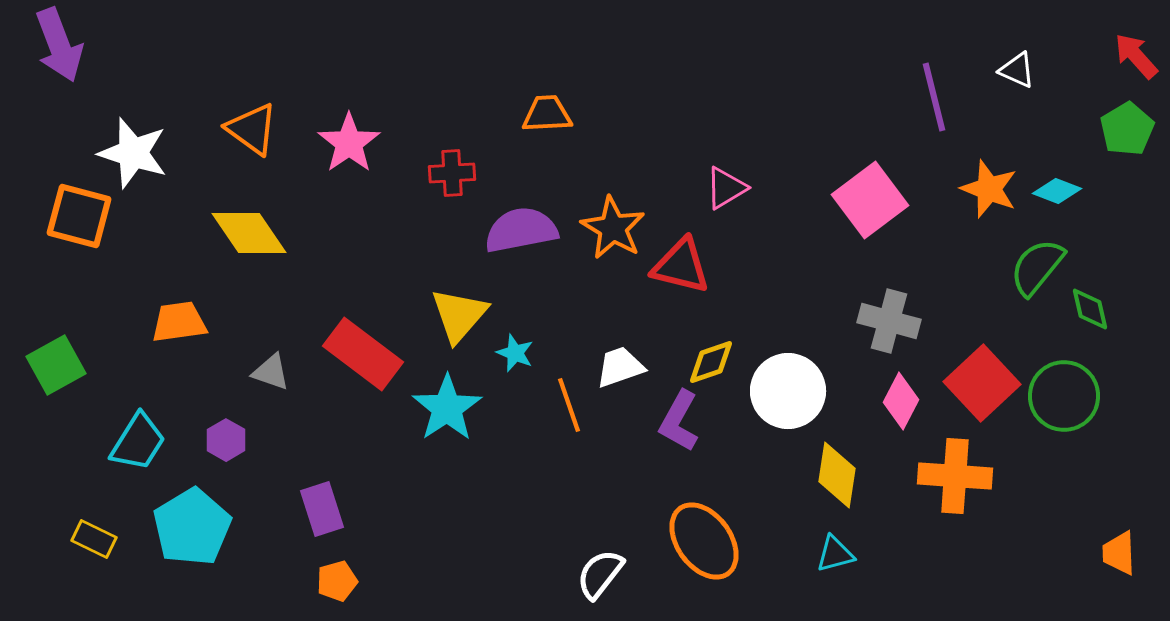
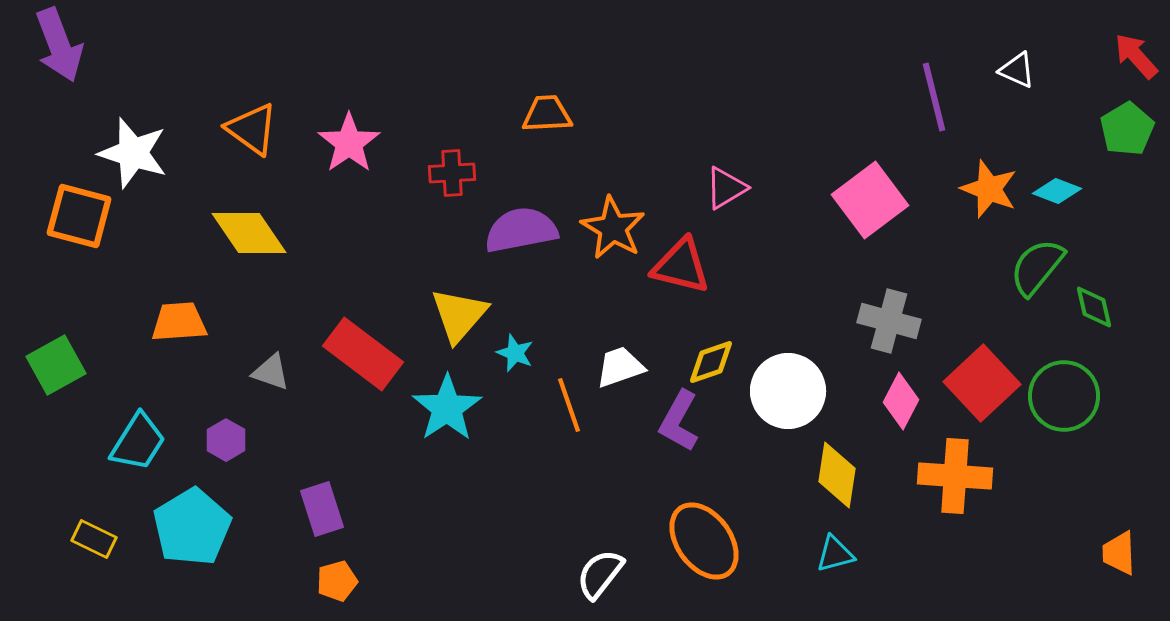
green diamond at (1090, 309): moved 4 px right, 2 px up
orange trapezoid at (179, 322): rotated 4 degrees clockwise
